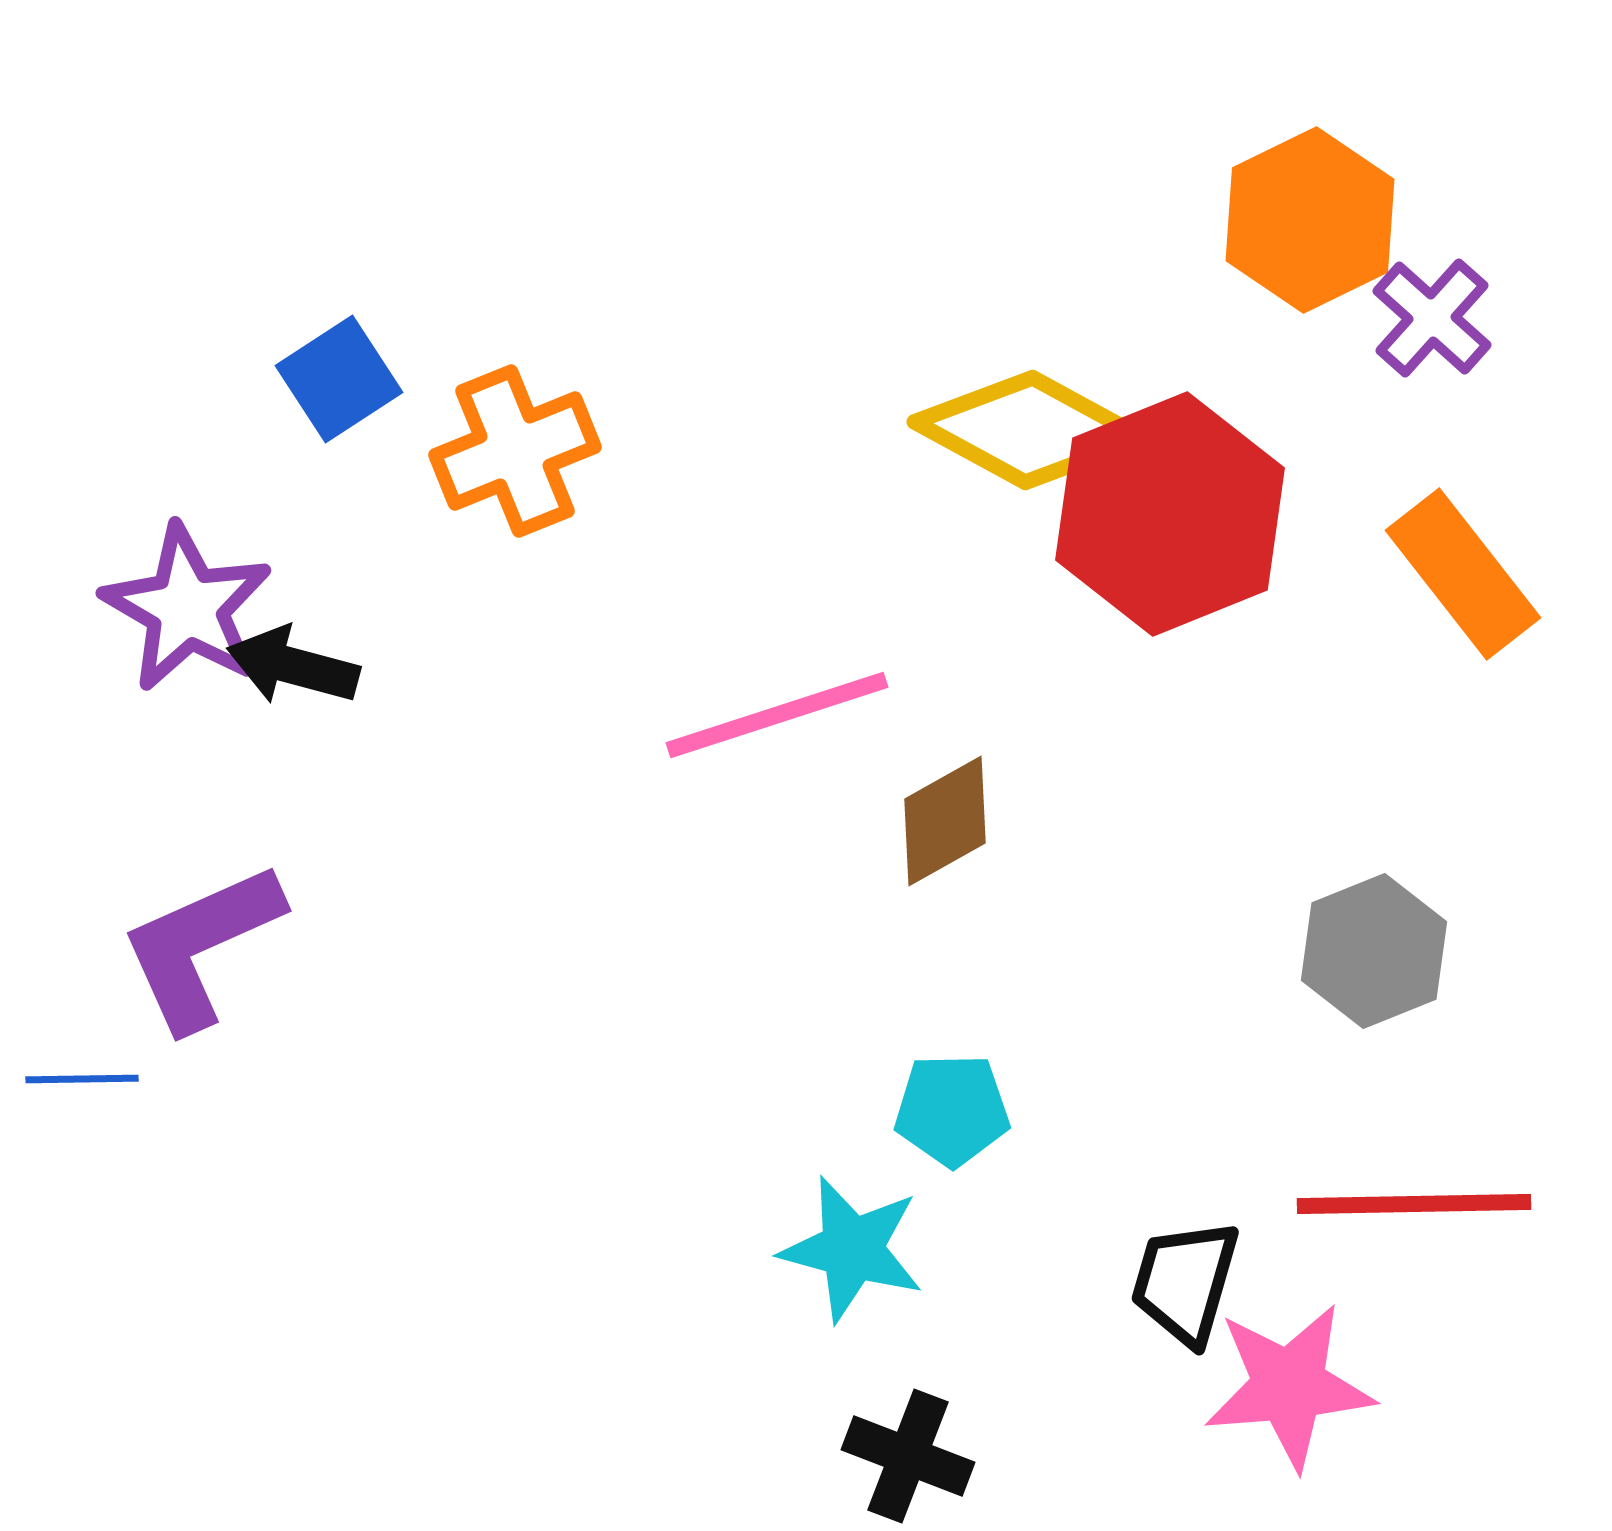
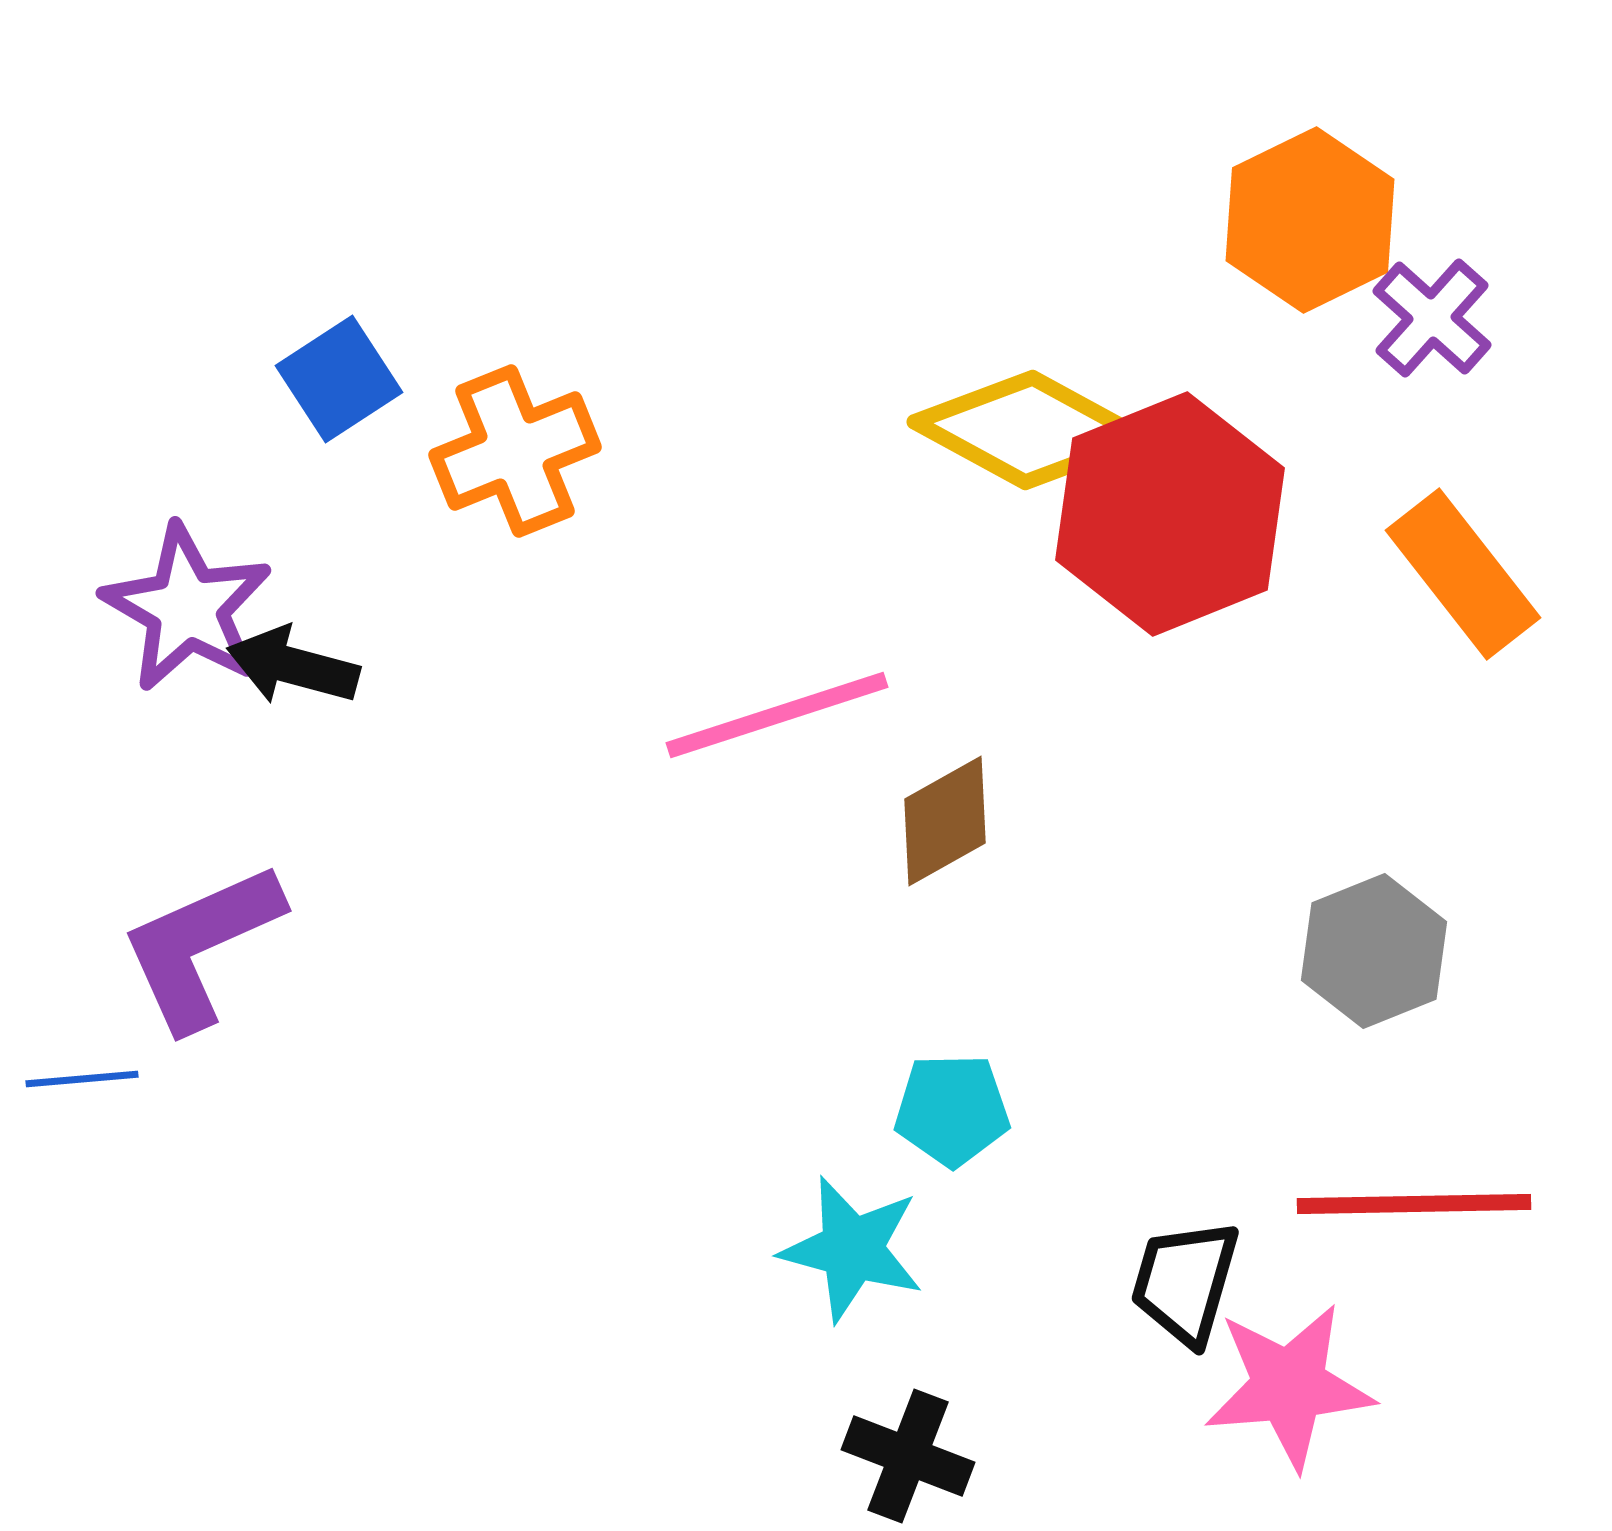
blue line: rotated 4 degrees counterclockwise
